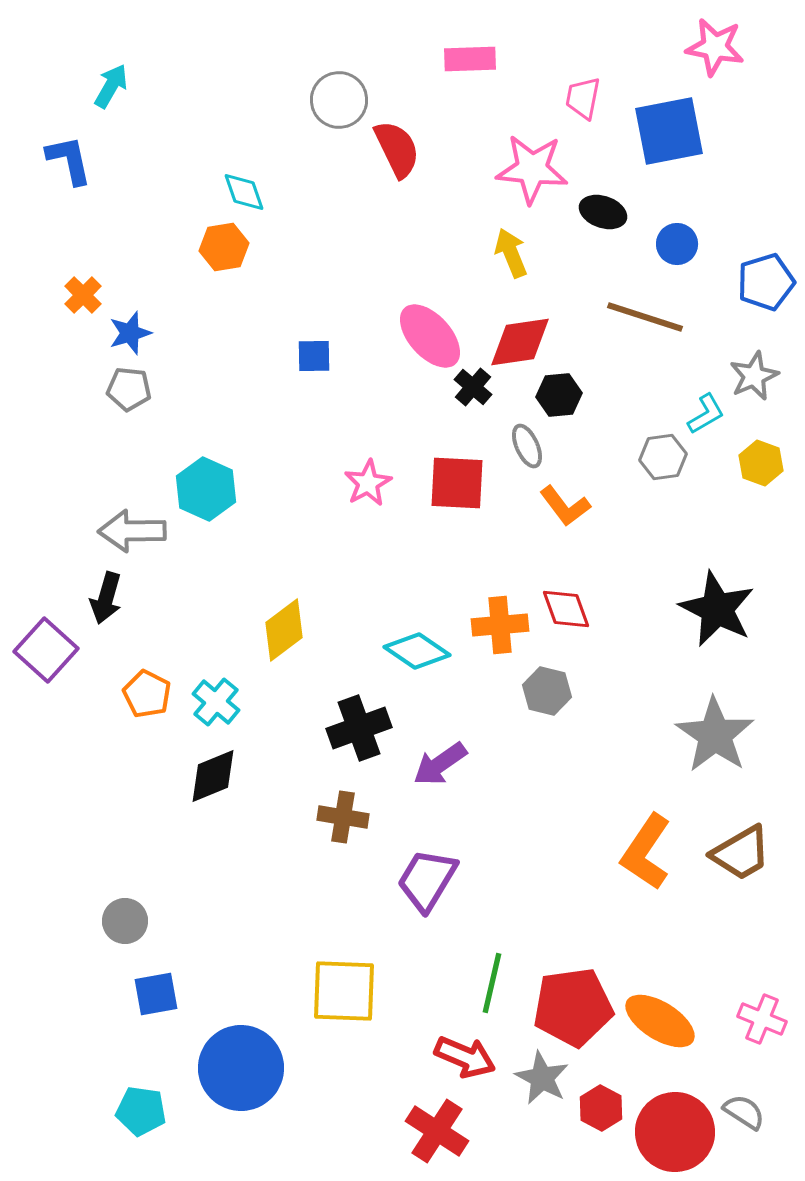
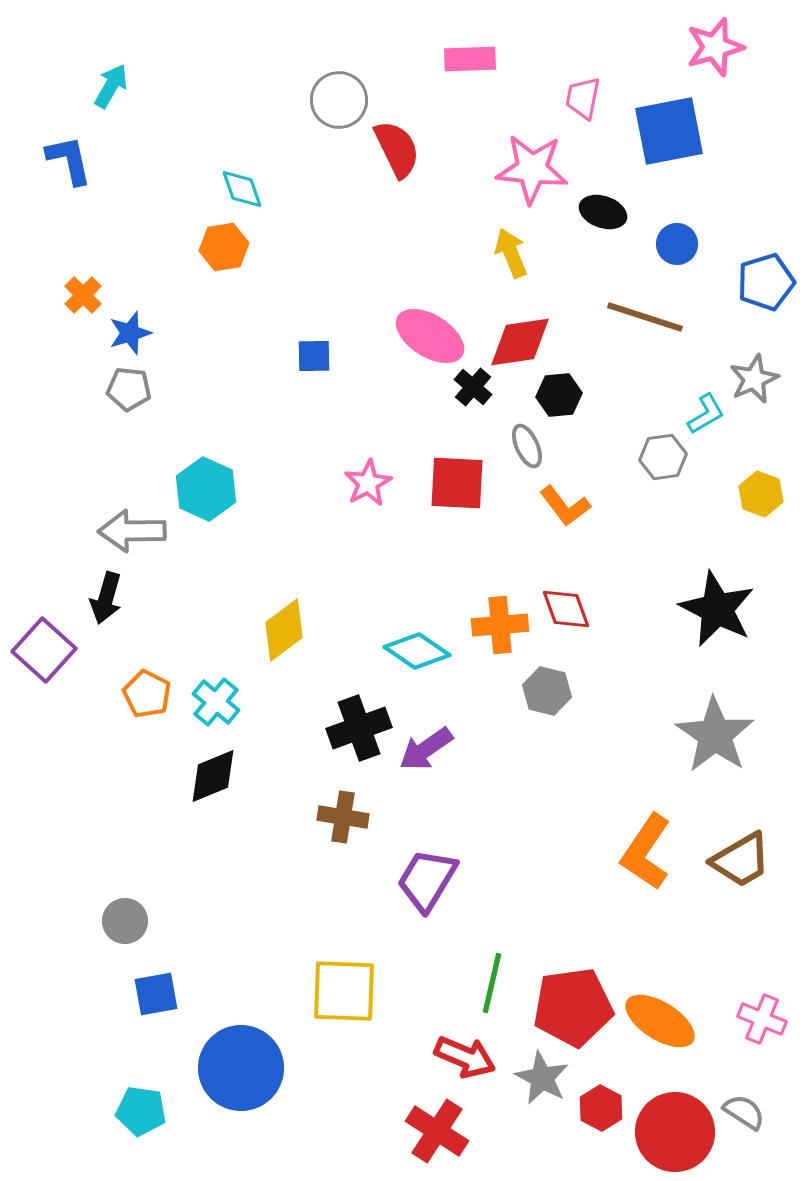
pink star at (715, 47): rotated 26 degrees counterclockwise
cyan diamond at (244, 192): moved 2 px left, 3 px up
pink ellipse at (430, 336): rotated 16 degrees counterclockwise
gray star at (754, 376): moved 3 px down
yellow hexagon at (761, 463): moved 31 px down
purple square at (46, 650): moved 2 px left
purple arrow at (440, 764): moved 14 px left, 15 px up
brown trapezoid at (741, 853): moved 7 px down
